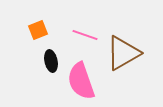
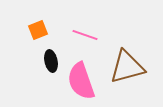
brown triangle: moved 4 px right, 14 px down; rotated 15 degrees clockwise
